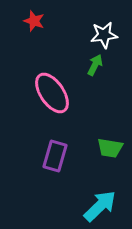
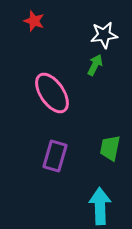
green trapezoid: rotated 92 degrees clockwise
cyan arrow: rotated 48 degrees counterclockwise
